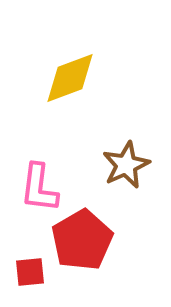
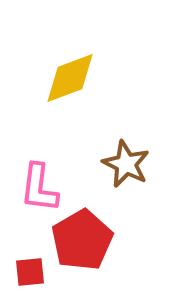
brown star: moved 1 px up; rotated 21 degrees counterclockwise
